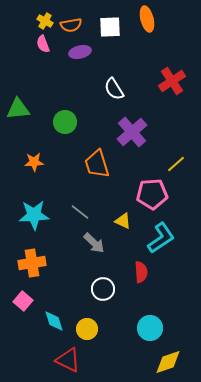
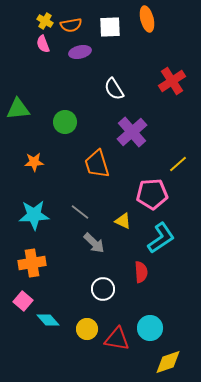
yellow line: moved 2 px right
cyan diamond: moved 6 px left, 1 px up; rotated 25 degrees counterclockwise
red triangle: moved 49 px right, 21 px up; rotated 16 degrees counterclockwise
